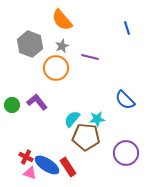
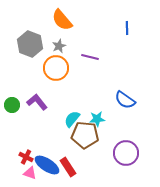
blue line: rotated 16 degrees clockwise
gray star: moved 3 px left
blue semicircle: rotated 10 degrees counterclockwise
brown pentagon: moved 1 px left, 2 px up
